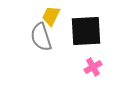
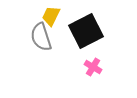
black square: rotated 24 degrees counterclockwise
pink cross: rotated 30 degrees counterclockwise
